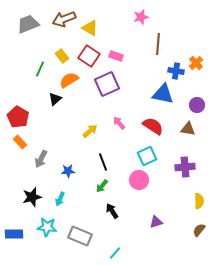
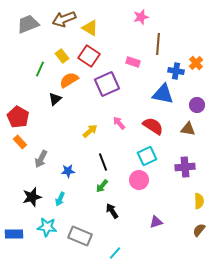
pink rectangle: moved 17 px right, 6 px down
